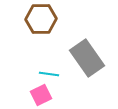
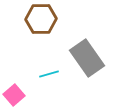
cyan line: rotated 24 degrees counterclockwise
pink square: moved 27 px left; rotated 15 degrees counterclockwise
